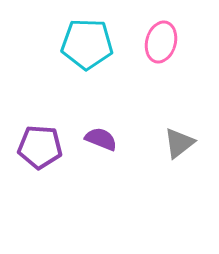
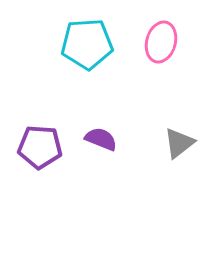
cyan pentagon: rotated 6 degrees counterclockwise
